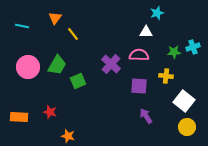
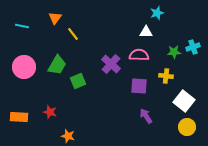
pink circle: moved 4 px left
